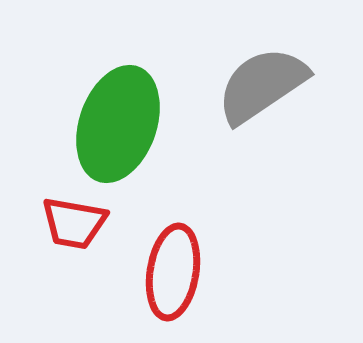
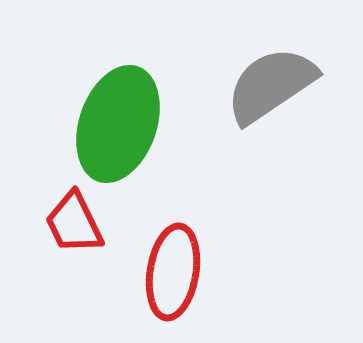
gray semicircle: moved 9 px right
red trapezoid: rotated 54 degrees clockwise
